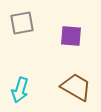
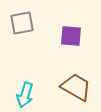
cyan arrow: moved 5 px right, 5 px down
